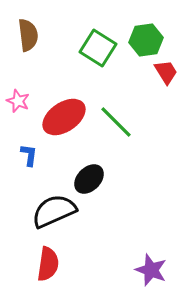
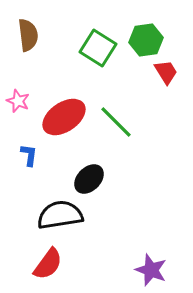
black semicircle: moved 6 px right, 4 px down; rotated 15 degrees clockwise
red semicircle: rotated 28 degrees clockwise
